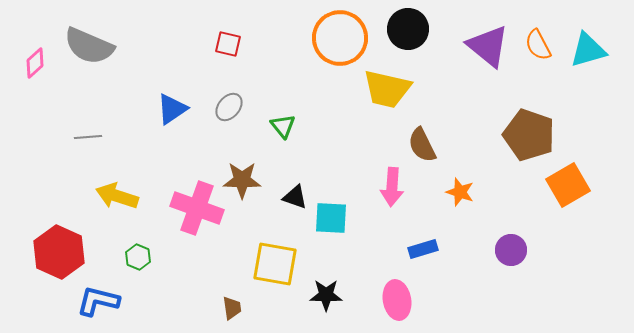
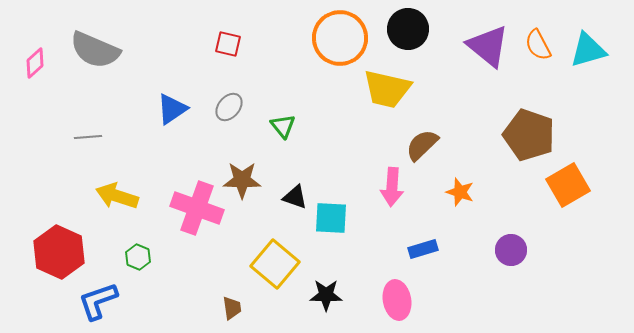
gray semicircle: moved 6 px right, 4 px down
brown semicircle: rotated 72 degrees clockwise
yellow square: rotated 30 degrees clockwise
blue L-shape: rotated 33 degrees counterclockwise
